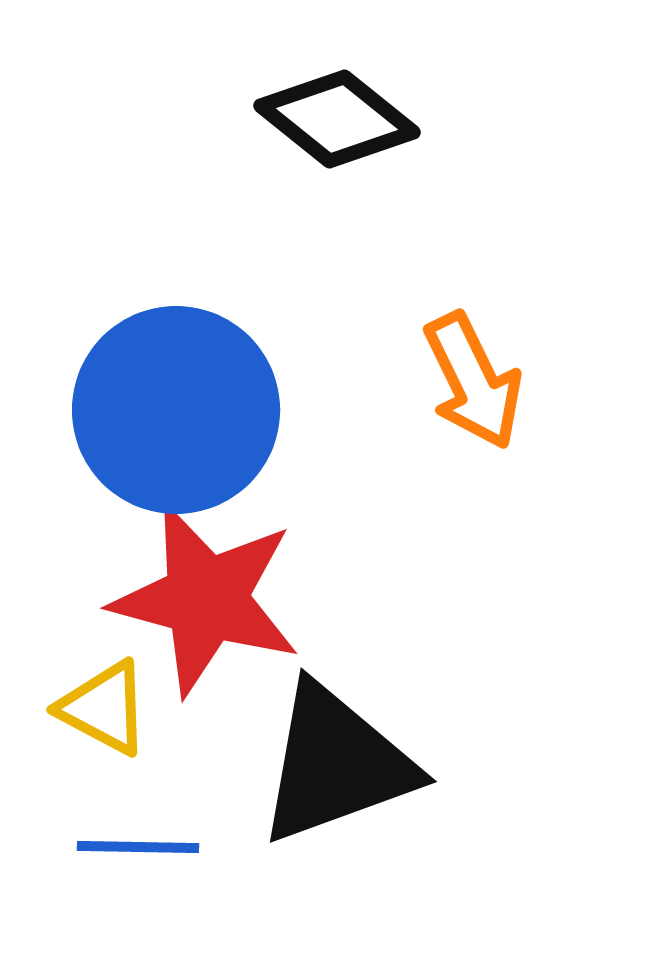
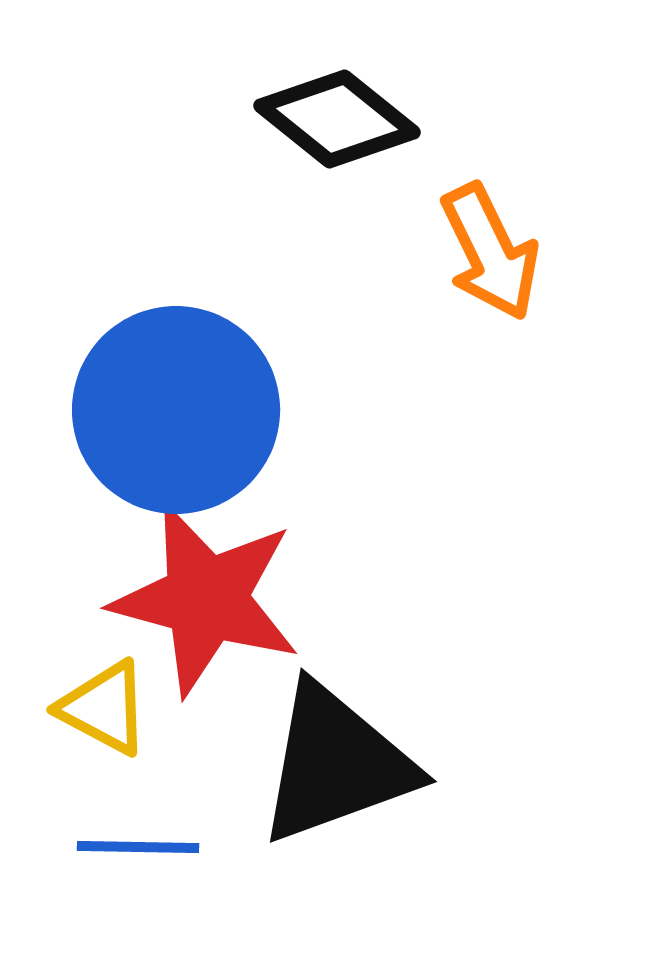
orange arrow: moved 17 px right, 129 px up
